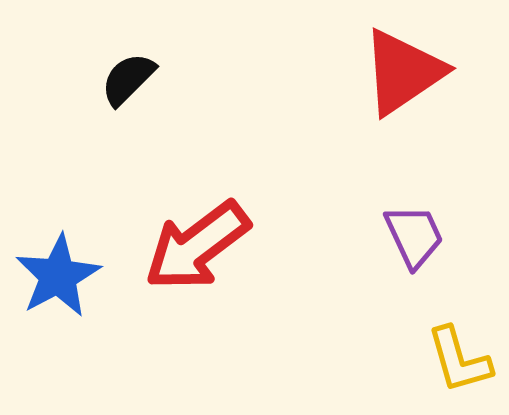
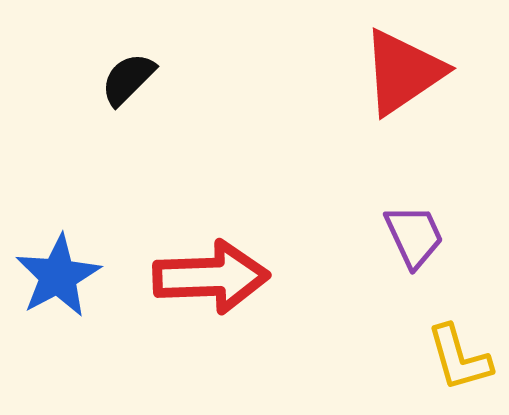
red arrow: moved 14 px right, 31 px down; rotated 145 degrees counterclockwise
yellow L-shape: moved 2 px up
